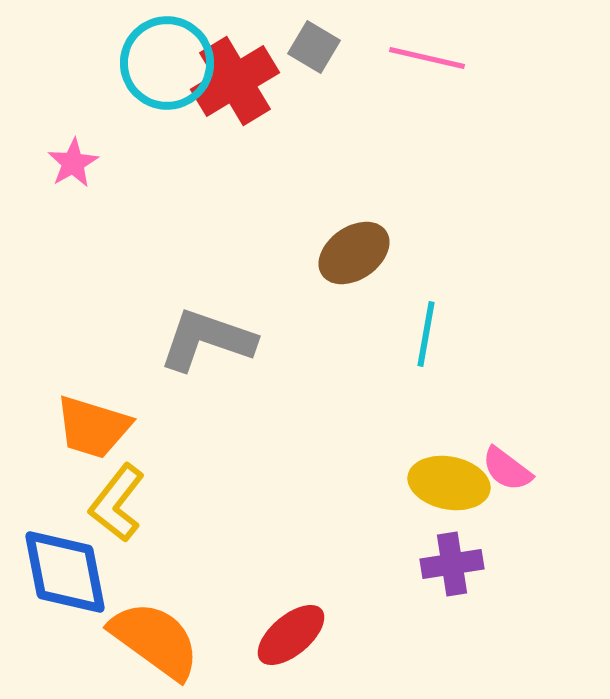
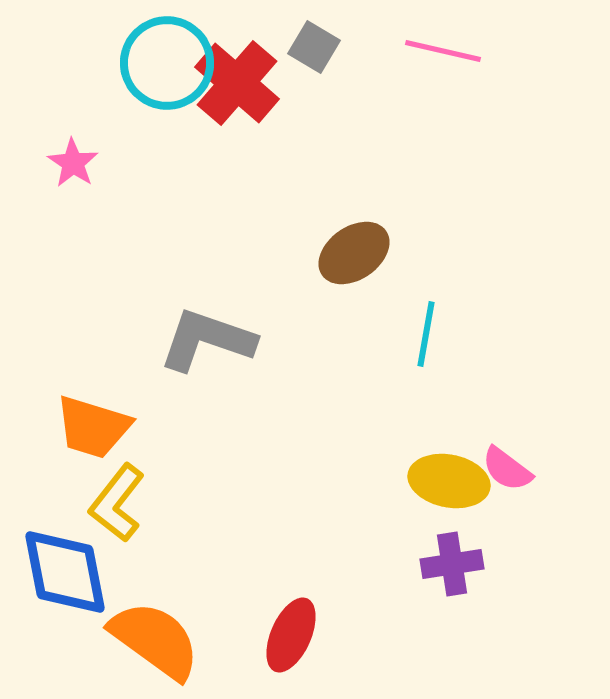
pink line: moved 16 px right, 7 px up
red cross: moved 2 px right, 2 px down; rotated 18 degrees counterclockwise
pink star: rotated 9 degrees counterclockwise
yellow ellipse: moved 2 px up
red ellipse: rotated 26 degrees counterclockwise
